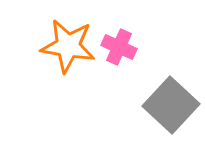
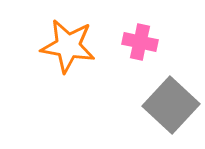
pink cross: moved 21 px right, 5 px up; rotated 12 degrees counterclockwise
